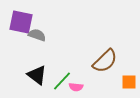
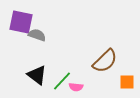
orange square: moved 2 px left
